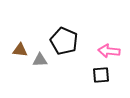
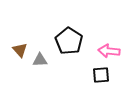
black pentagon: moved 5 px right; rotated 8 degrees clockwise
brown triangle: rotated 42 degrees clockwise
